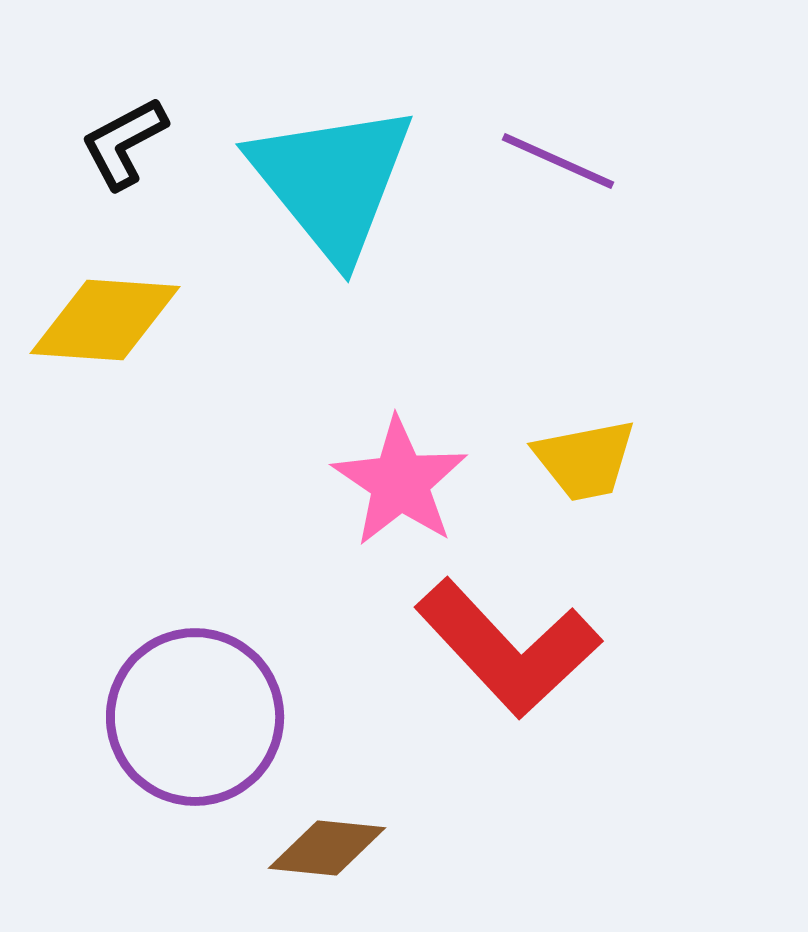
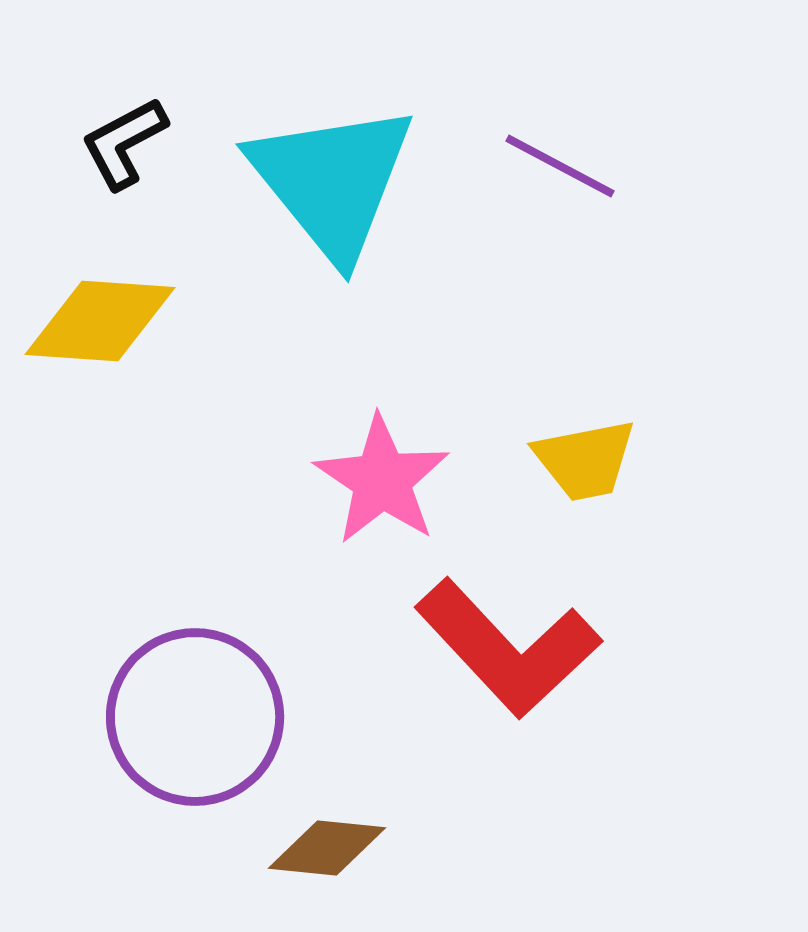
purple line: moved 2 px right, 5 px down; rotated 4 degrees clockwise
yellow diamond: moved 5 px left, 1 px down
pink star: moved 18 px left, 2 px up
